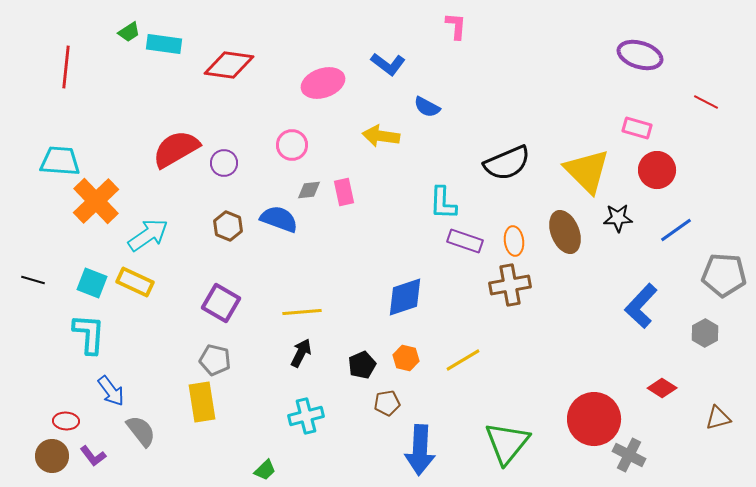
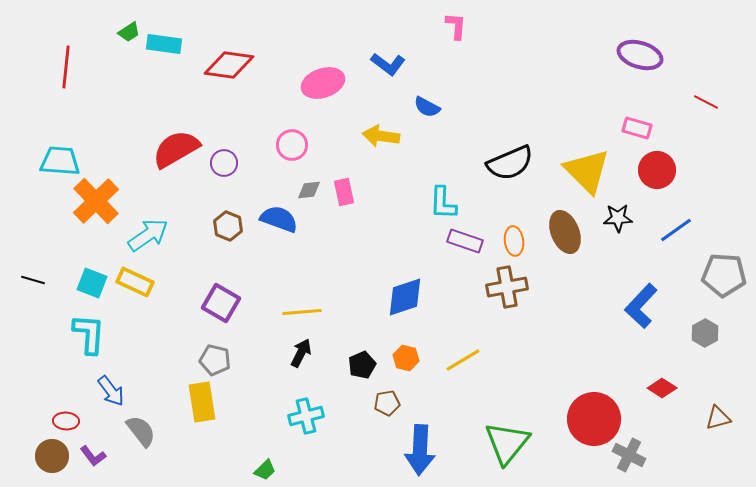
black semicircle at (507, 163): moved 3 px right
brown cross at (510, 285): moved 3 px left, 2 px down
